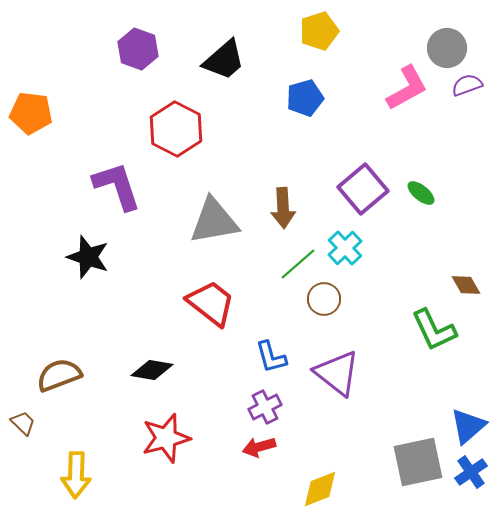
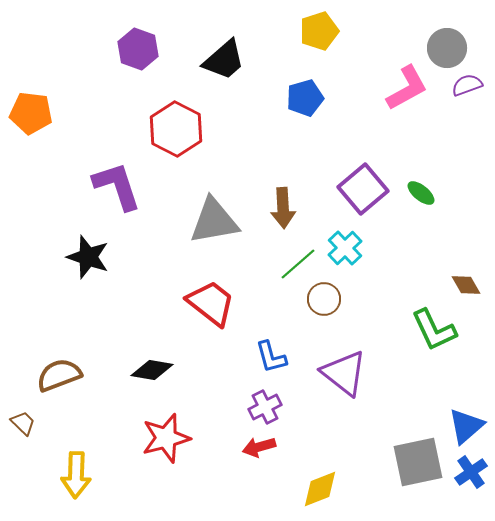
purple triangle: moved 7 px right
blue triangle: moved 2 px left
